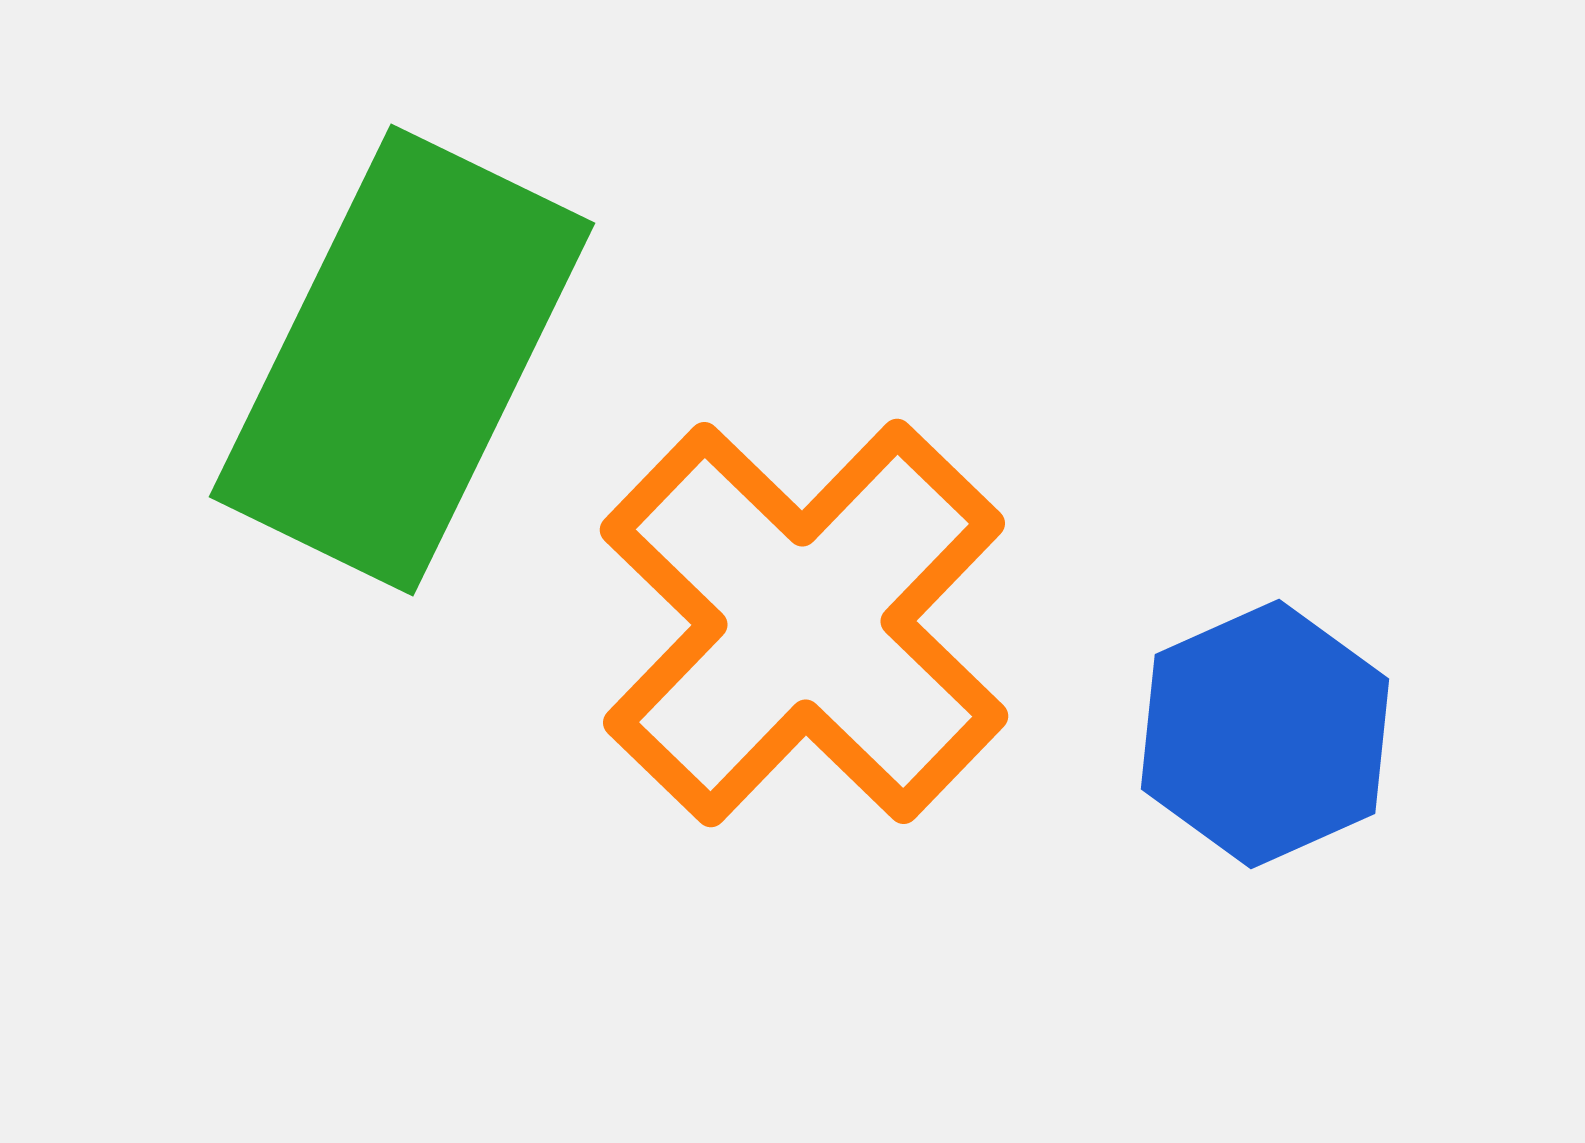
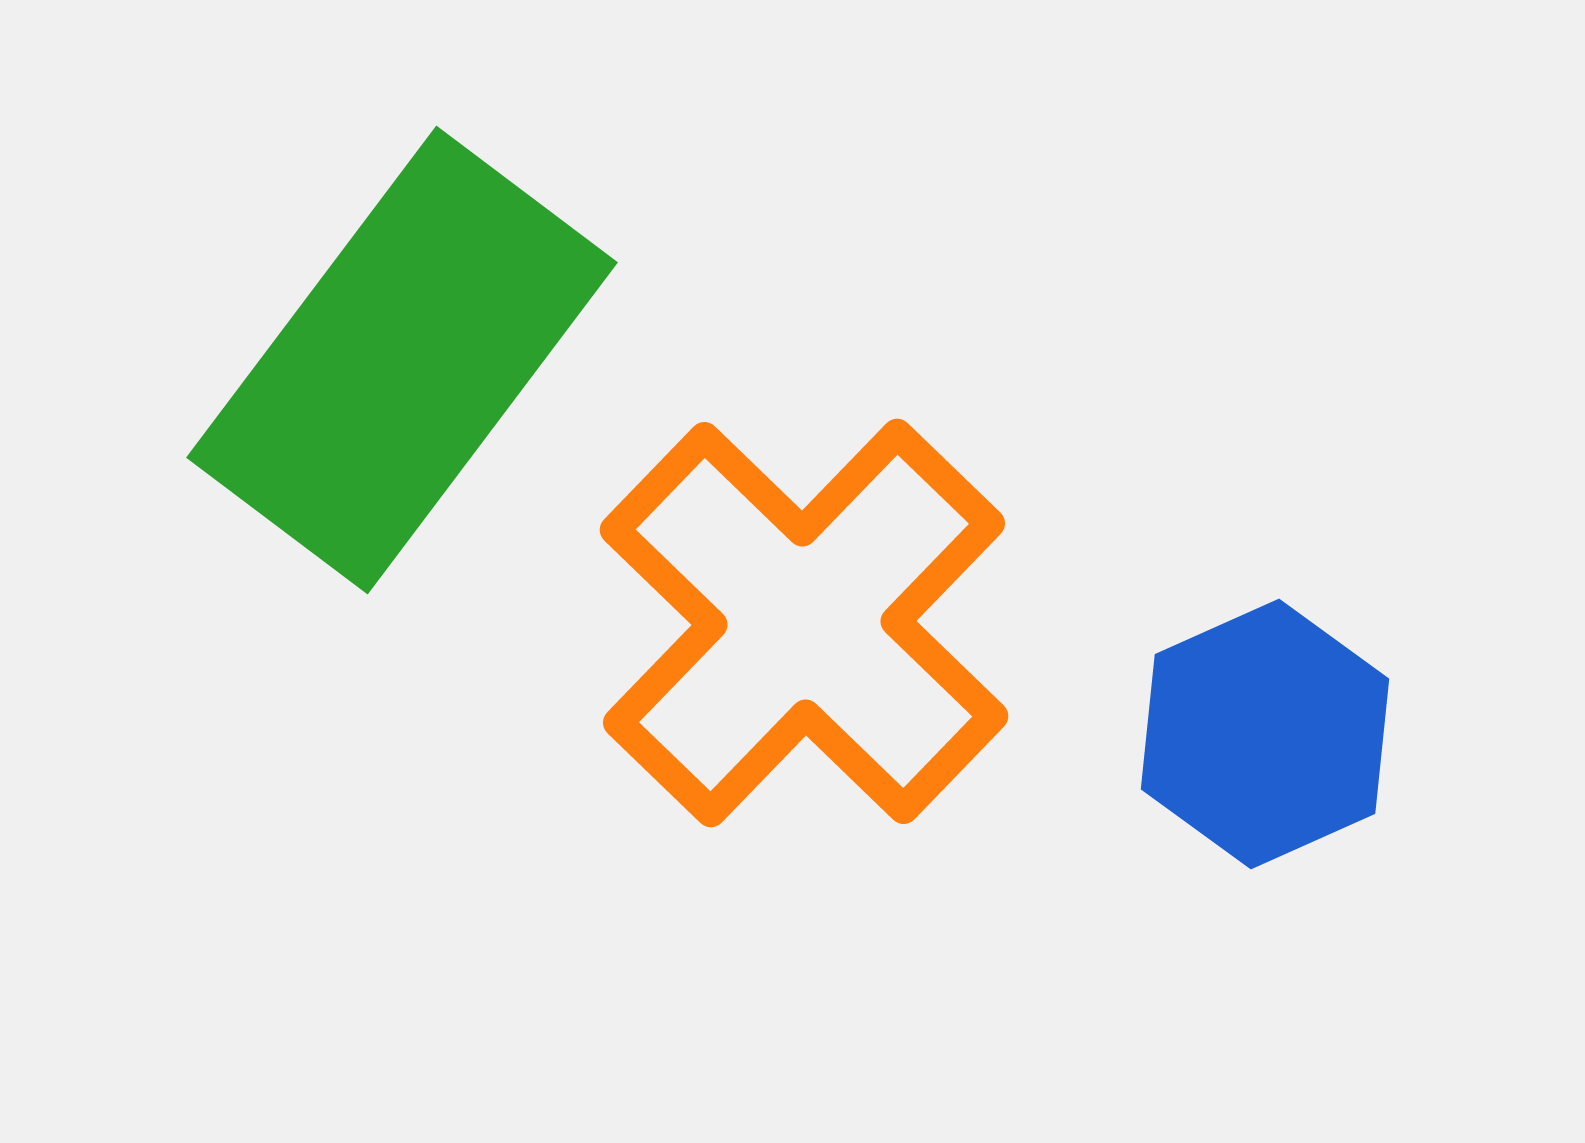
green rectangle: rotated 11 degrees clockwise
